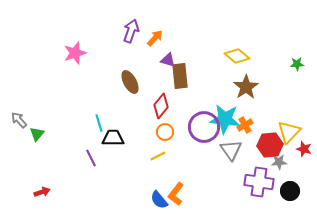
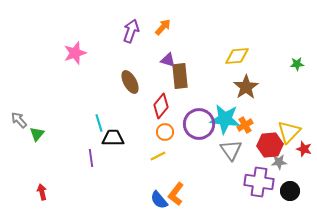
orange arrow: moved 8 px right, 11 px up
yellow diamond: rotated 45 degrees counterclockwise
purple circle: moved 5 px left, 3 px up
purple line: rotated 18 degrees clockwise
red arrow: rotated 84 degrees counterclockwise
